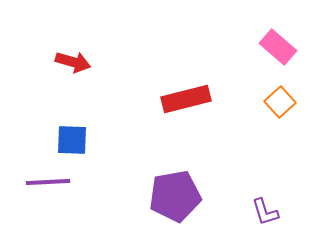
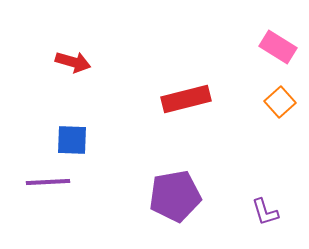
pink rectangle: rotated 9 degrees counterclockwise
